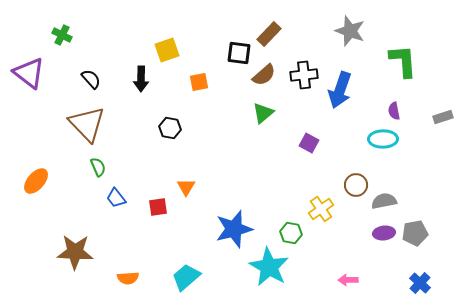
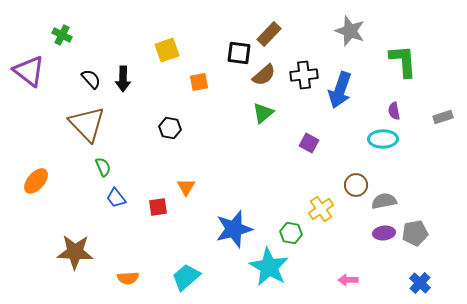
purple triangle: moved 2 px up
black arrow: moved 18 px left
green semicircle: moved 5 px right
